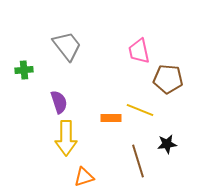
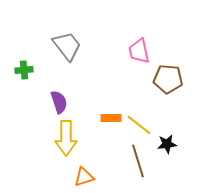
yellow line: moved 1 px left, 15 px down; rotated 16 degrees clockwise
